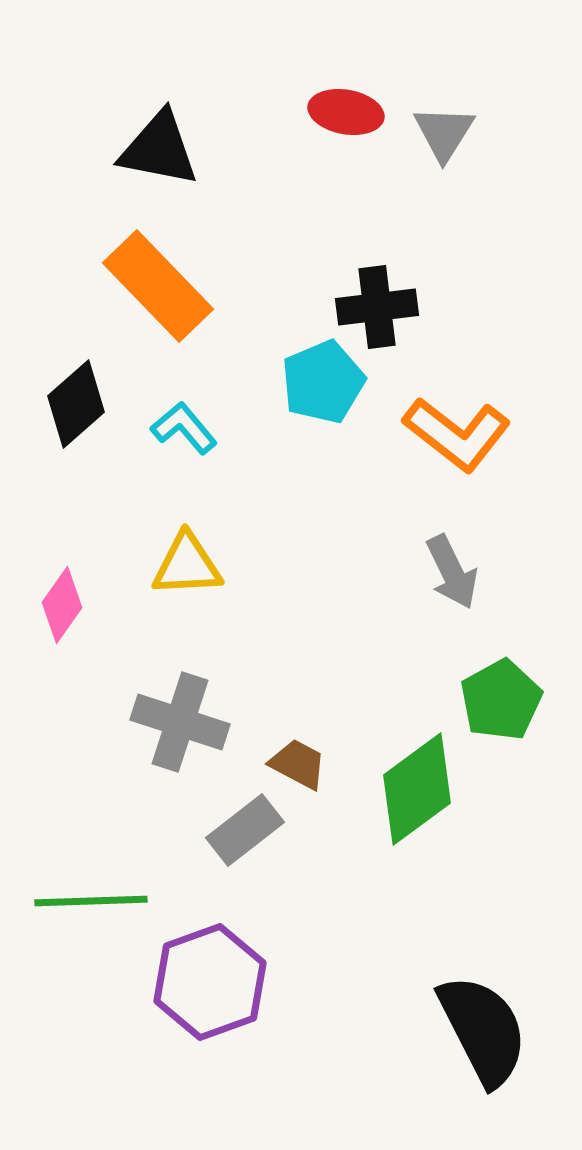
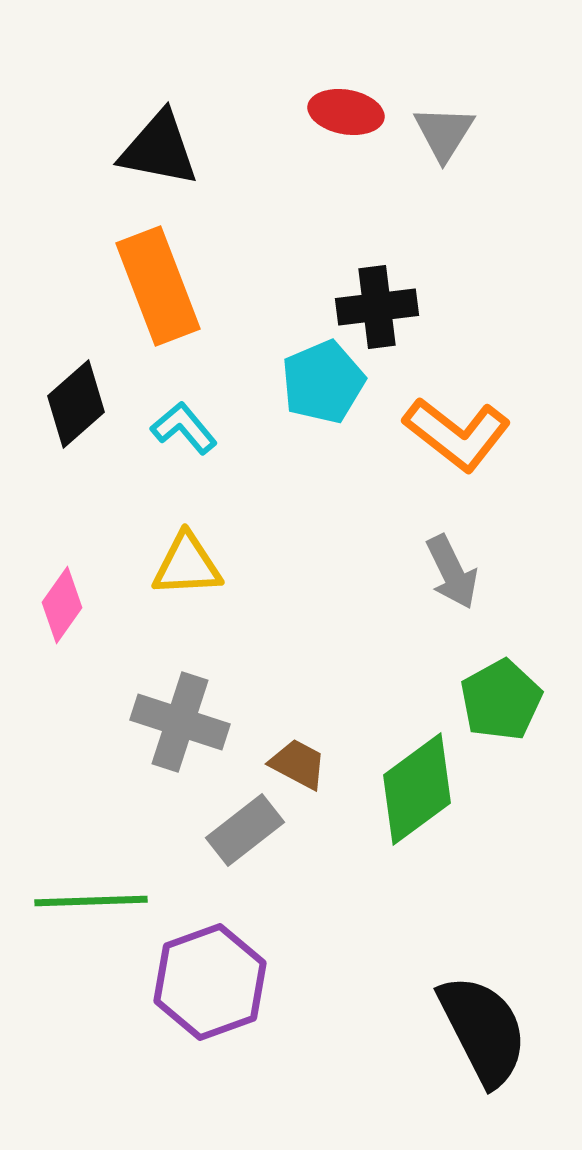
orange rectangle: rotated 23 degrees clockwise
